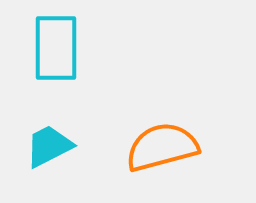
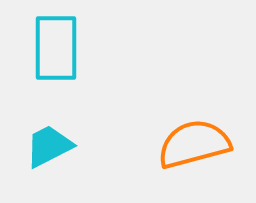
orange semicircle: moved 32 px right, 3 px up
